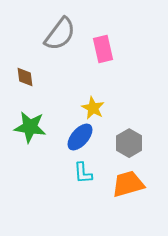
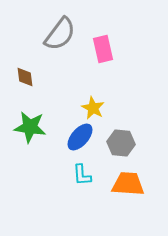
gray hexagon: moved 8 px left; rotated 24 degrees counterclockwise
cyan L-shape: moved 1 px left, 2 px down
orange trapezoid: rotated 20 degrees clockwise
